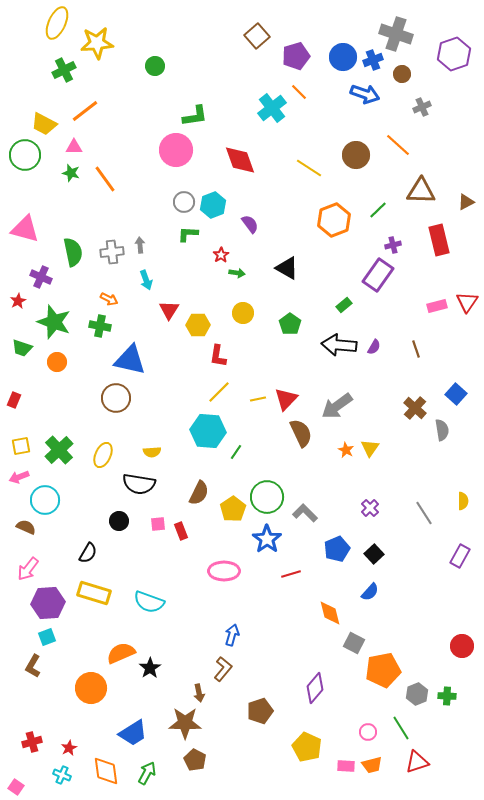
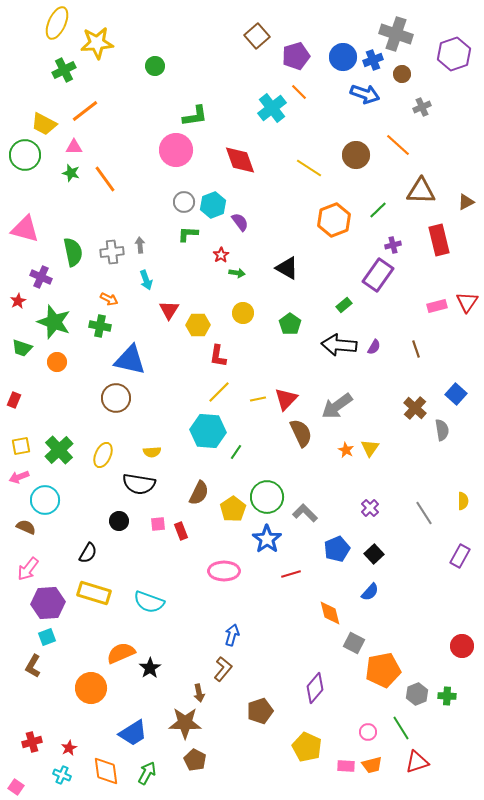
purple semicircle at (250, 224): moved 10 px left, 2 px up
